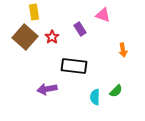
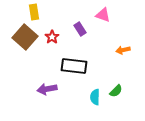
orange arrow: rotated 88 degrees clockwise
